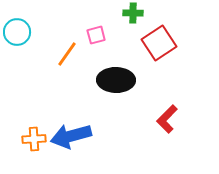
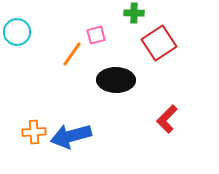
green cross: moved 1 px right
orange line: moved 5 px right
orange cross: moved 7 px up
